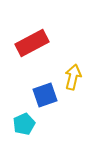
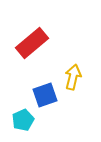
red rectangle: rotated 12 degrees counterclockwise
cyan pentagon: moved 1 px left, 4 px up
